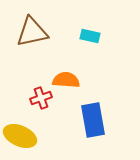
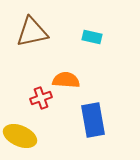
cyan rectangle: moved 2 px right, 1 px down
